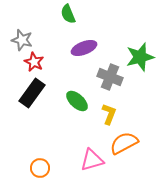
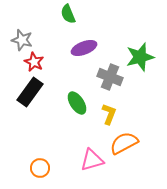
black rectangle: moved 2 px left, 1 px up
green ellipse: moved 2 px down; rotated 15 degrees clockwise
